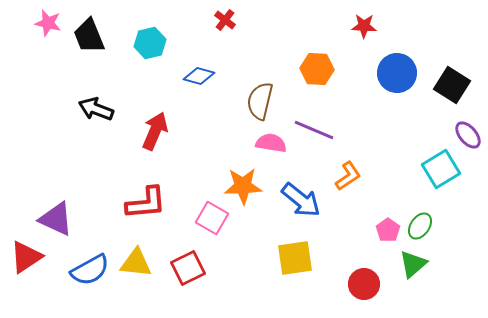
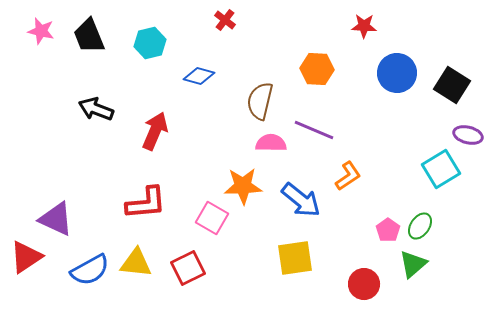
pink star: moved 7 px left, 8 px down
purple ellipse: rotated 36 degrees counterclockwise
pink semicircle: rotated 8 degrees counterclockwise
